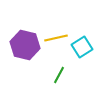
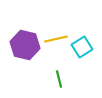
yellow line: moved 1 px down
green line: moved 4 px down; rotated 42 degrees counterclockwise
